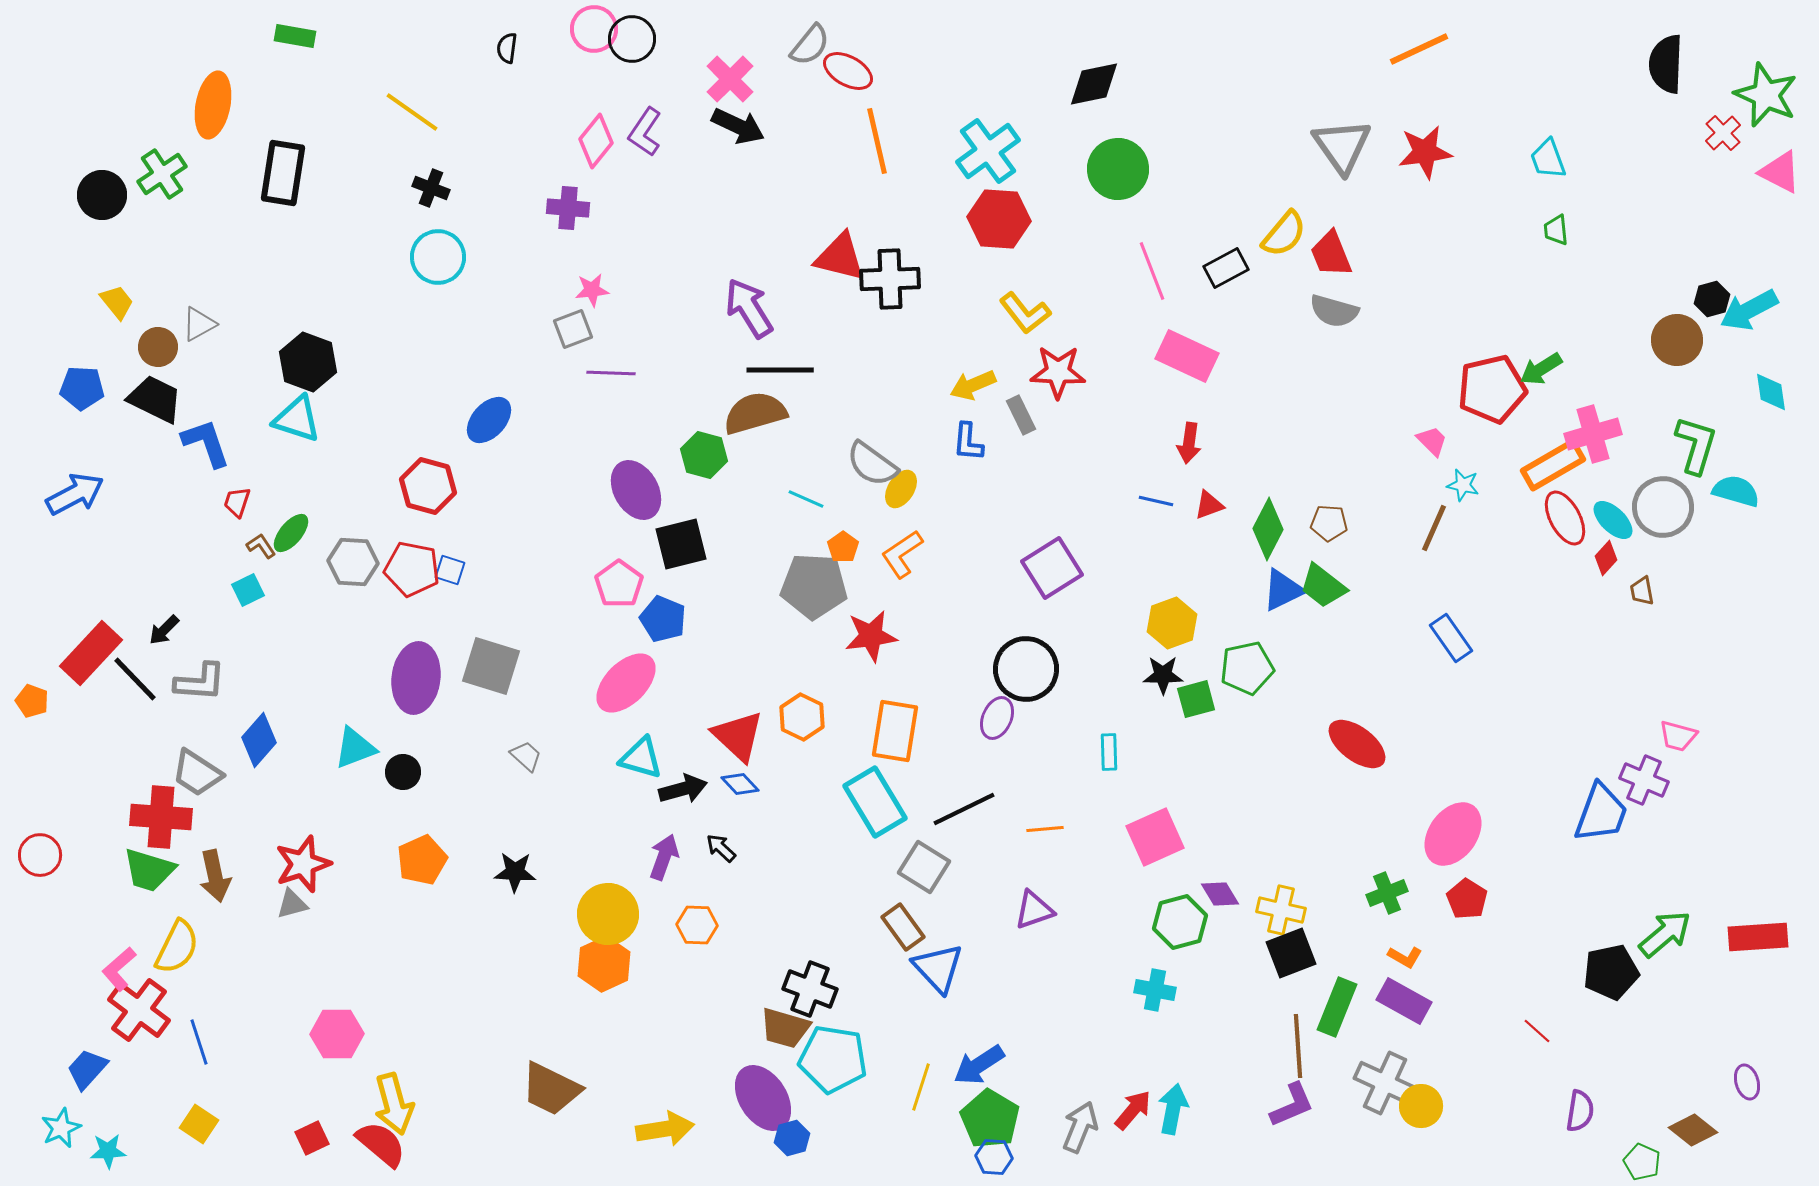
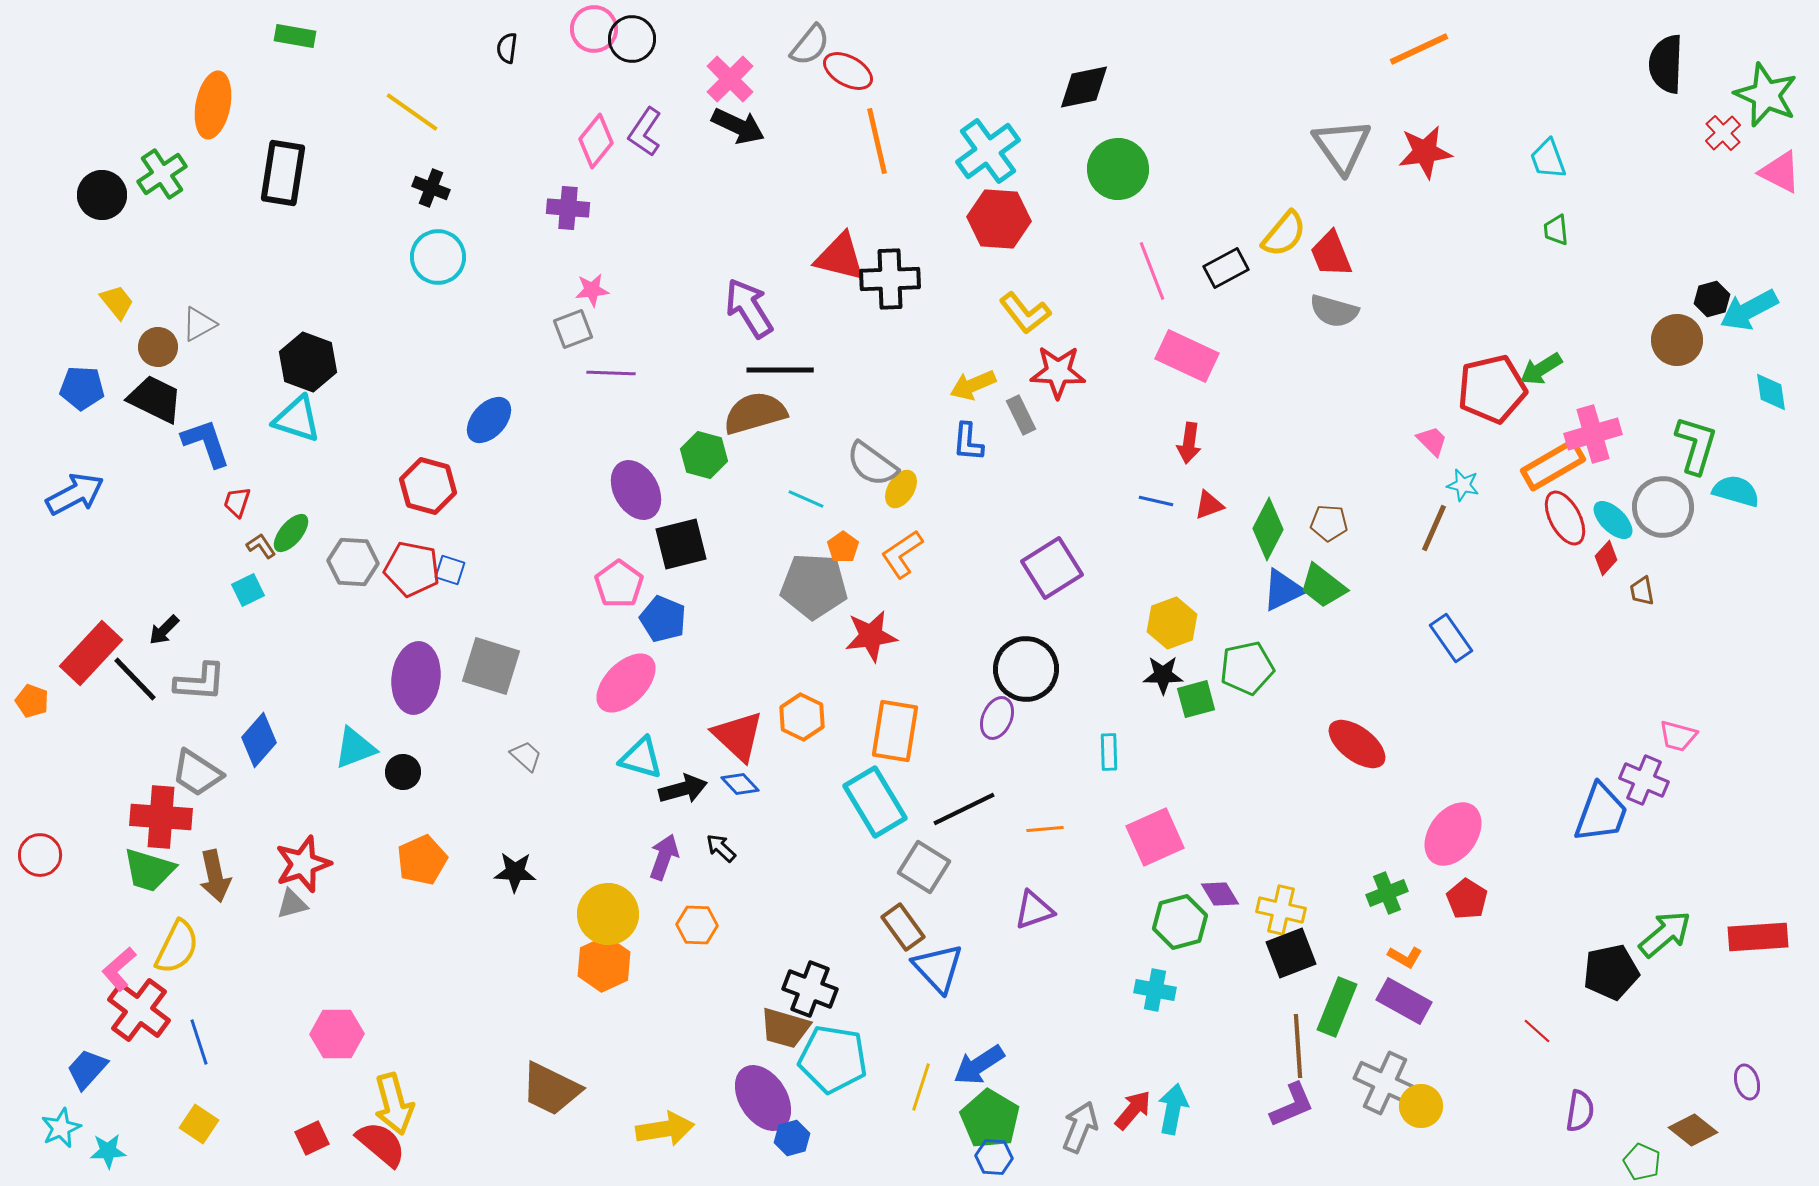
black diamond at (1094, 84): moved 10 px left, 3 px down
